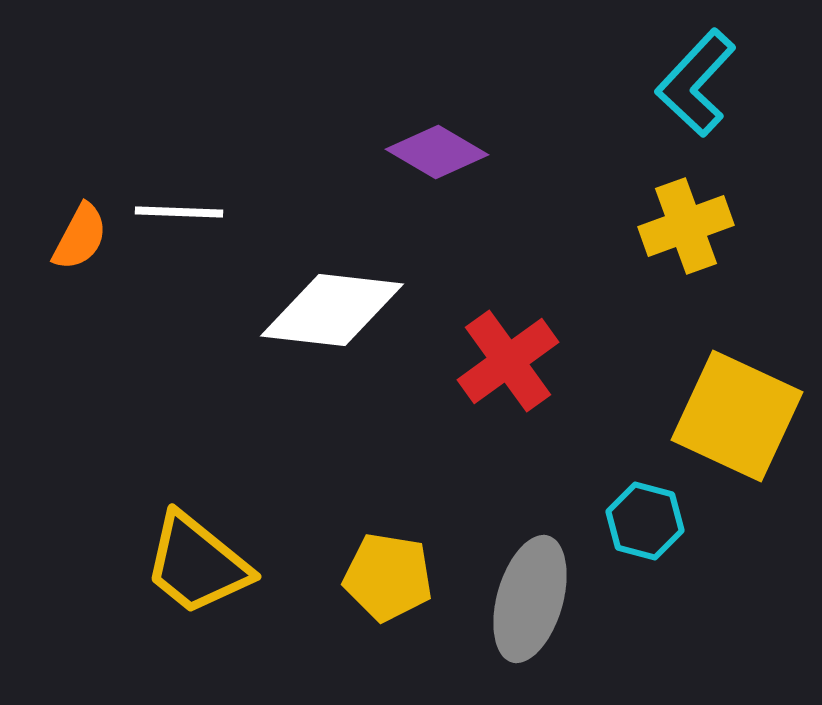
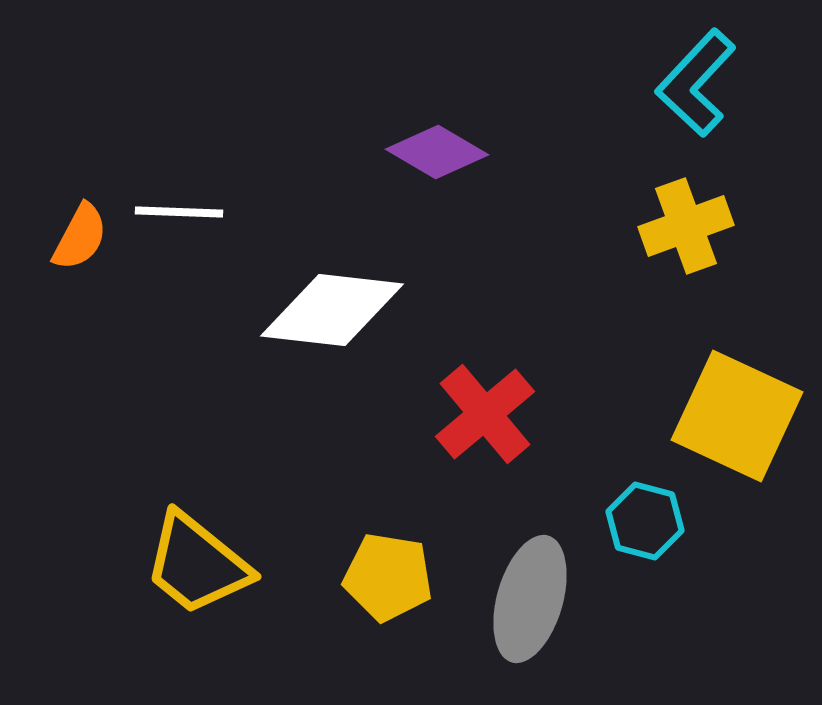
red cross: moved 23 px left, 53 px down; rotated 4 degrees counterclockwise
